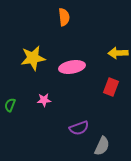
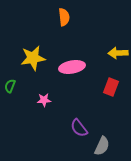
green semicircle: moved 19 px up
purple semicircle: rotated 72 degrees clockwise
